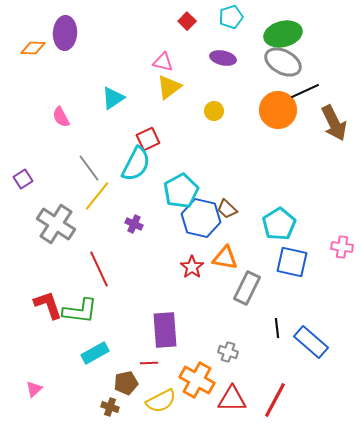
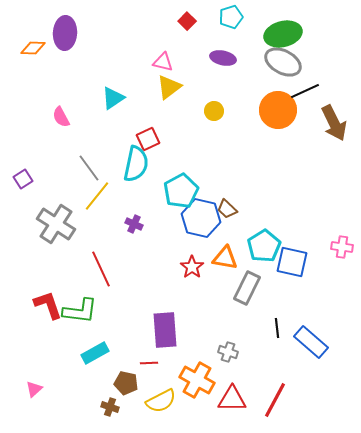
cyan semicircle at (136, 164): rotated 15 degrees counterclockwise
cyan pentagon at (279, 224): moved 15 px left, 22 px down
red line at (99, 269): moved 2 px right
brown pentagon at (126, 383): rotated 25 degrees clockwise
